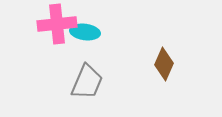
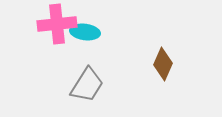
brown diamond: moved 1 px left
gray trapezoid: moved 3 px down; rotated 9 degrees clockwise
